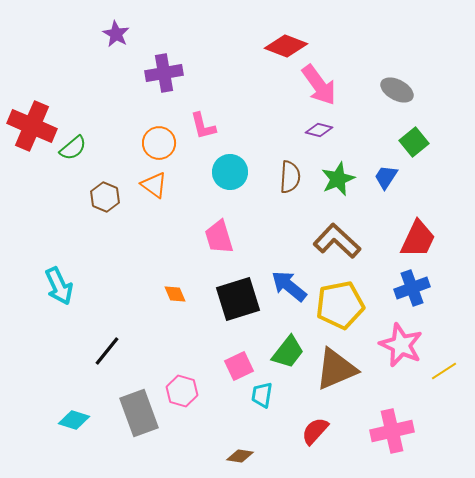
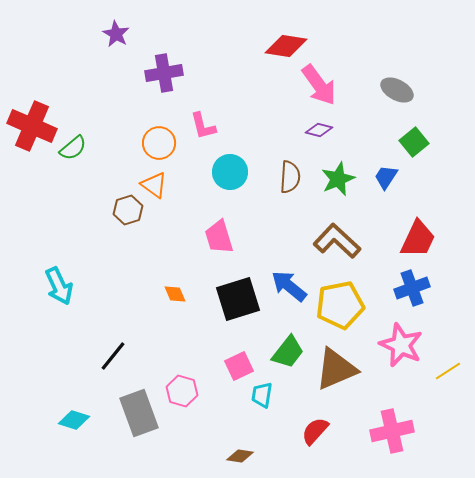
red diamond: rotated 12 degrees counterclockwise
brown hexagon: moved 23 px right, 13 px down; rotated 20 degrees clockwise
black line: moved 6 px right, 5 px down
yellow line: moved 4 px right
